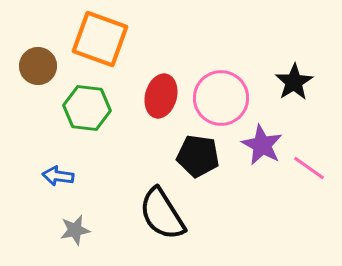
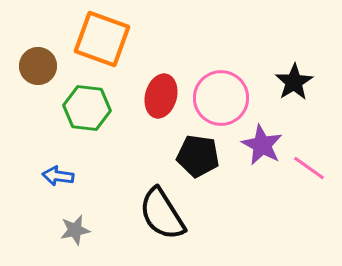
orange square: moved 2 px right
